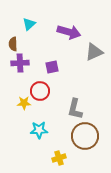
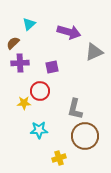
brown semicircle: moved 1 px up; rotated 48 degrees clockwise
